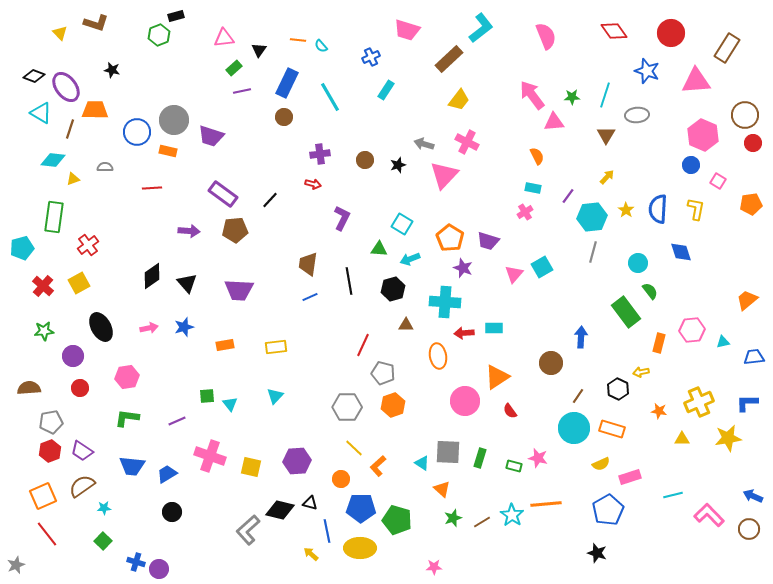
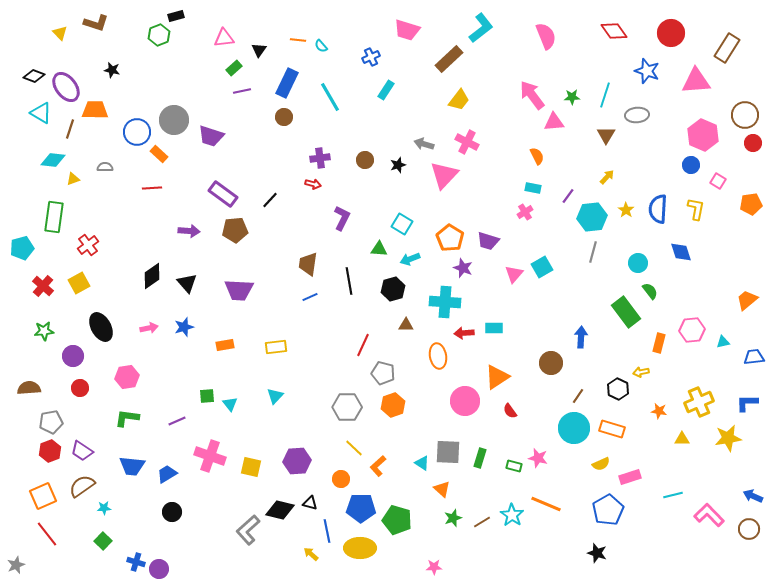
orange rectangle at (168, 151): moved 9 px left, 3 px down; rotated 30 degrees clockwise
purple cross at (320, 154): moved 4 px down
orange line at (546, 504): rotated 28 degrees clockwise
